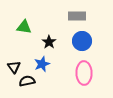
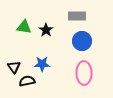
black star: moved 3 px left, 12 px up
blue star: rotated 21 degrees clockwise
